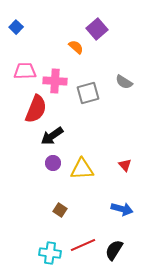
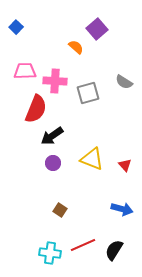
yellow triangle: moved 10 px right, 10 px up; rotated 25 degrees clockwise
